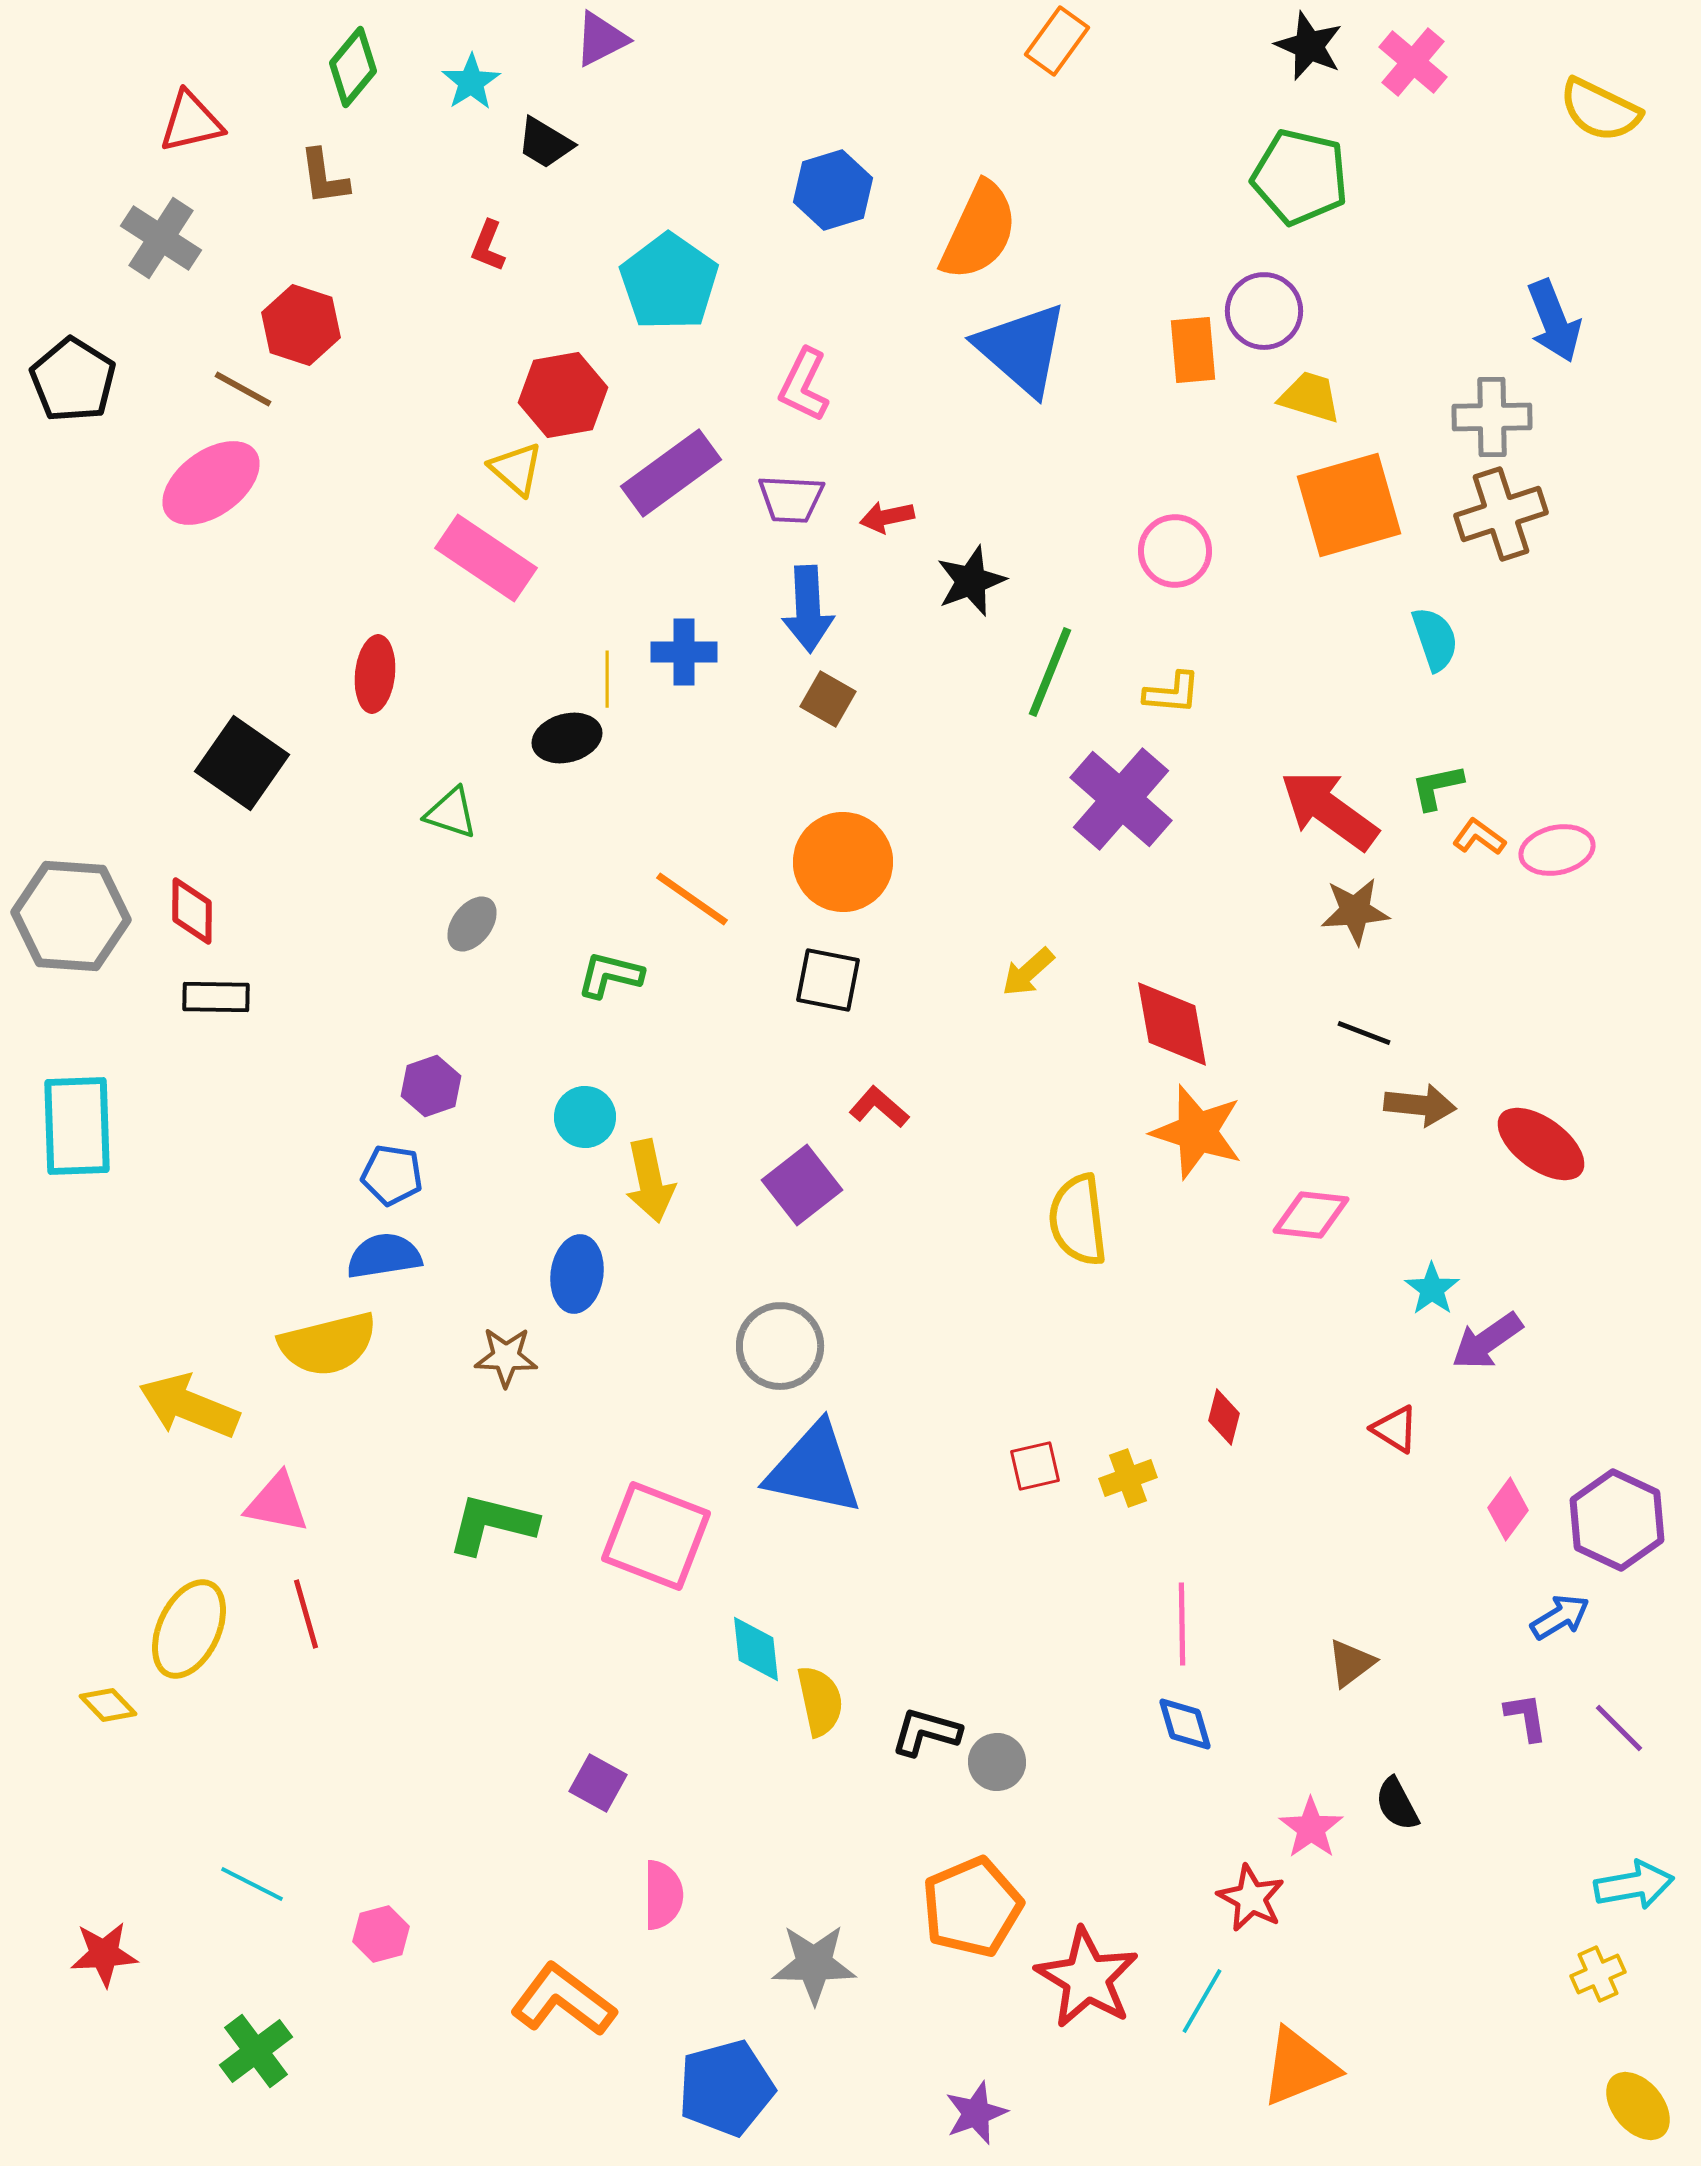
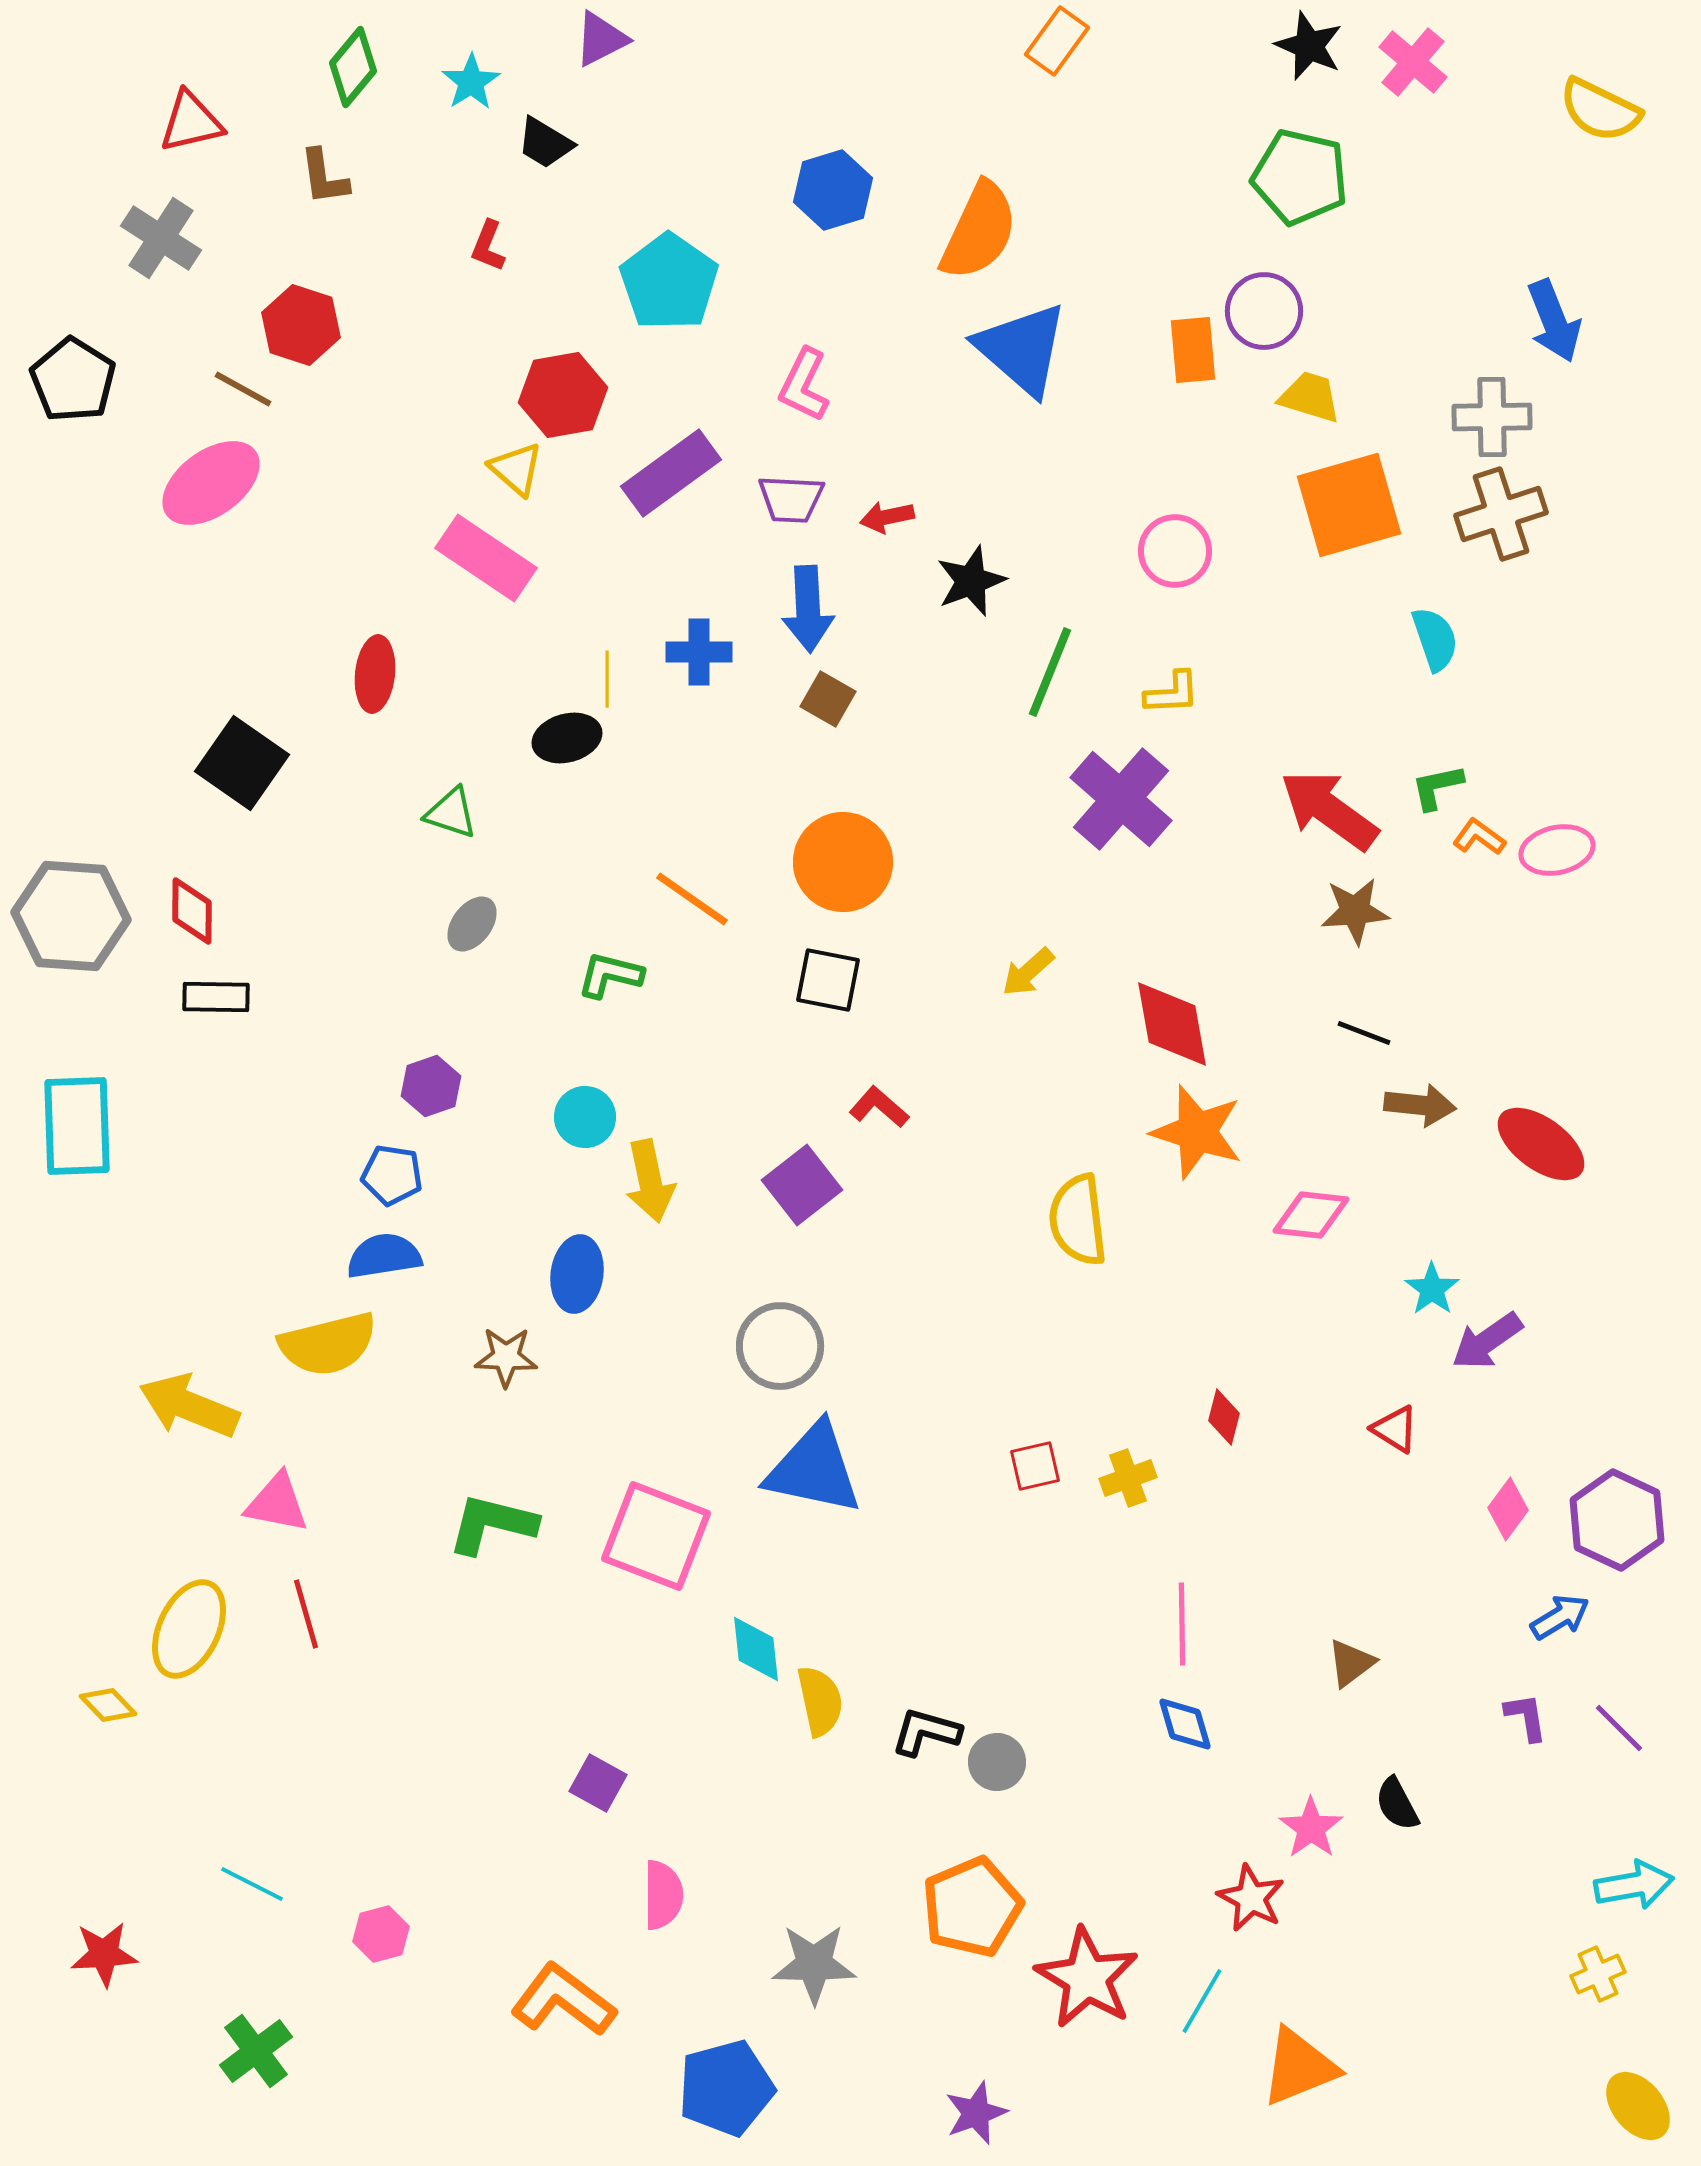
blue cross at (684, 652): moved 15 px right
yellow L-shape at (1172, 693): rotated 8 degrees counterclockwise
